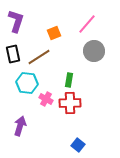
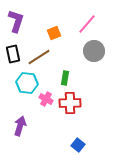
green rectangle: moved 4 px left, 2 px up
